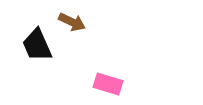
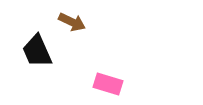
black trapezoid: moved 6 px down
